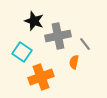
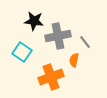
black star: rotated 12 degrees counterclockwise
gray line: moved 2 px up
orange semicircle: moved 2 px up
orange cross: moved 10 px right
